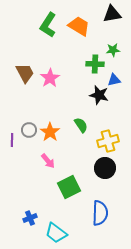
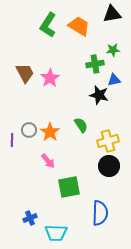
green cross: rotated 12 degrees counterclockwise
black circle: moved 4 px right, 2 px up
green square: rotated 15 degrees clockwise
cyan trapezoid: rotated 35 degrees counterclockwise
